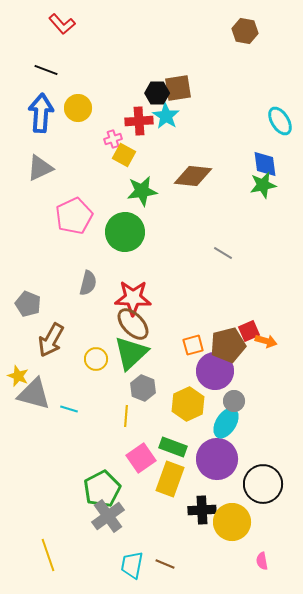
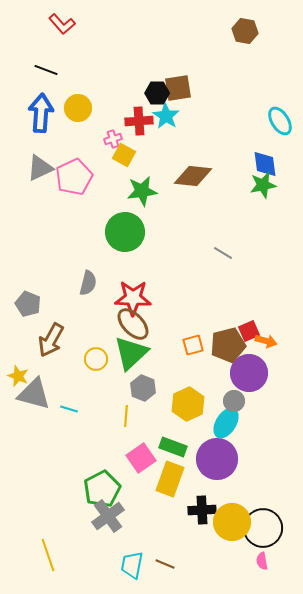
pink pentagon at (74, 216): moved 39 px up
purple circle at (215, 371): moved 34 px right, 2 px down
black circle at (263, 484): moved 44 px down
